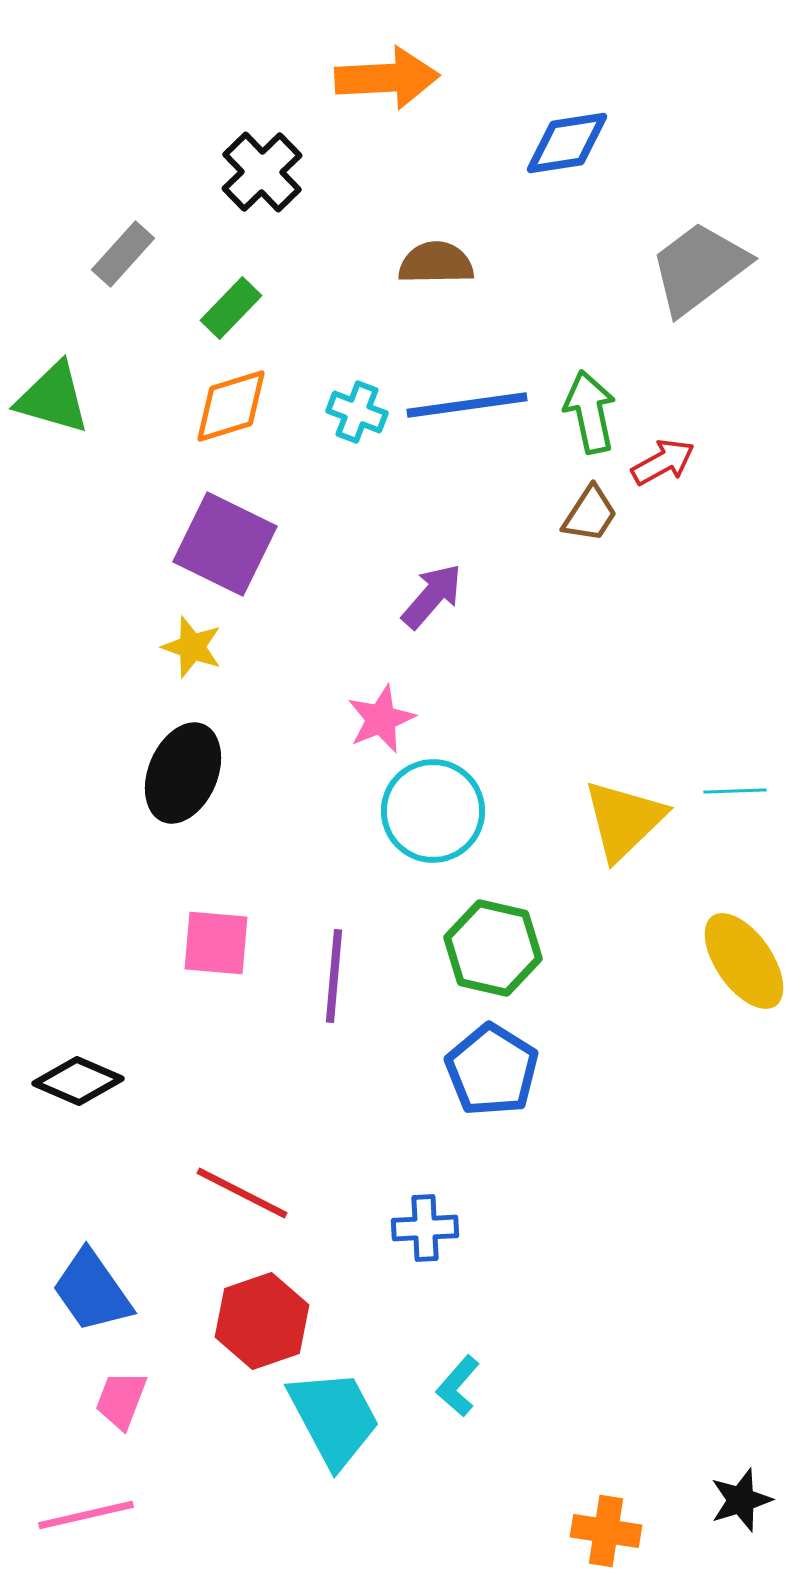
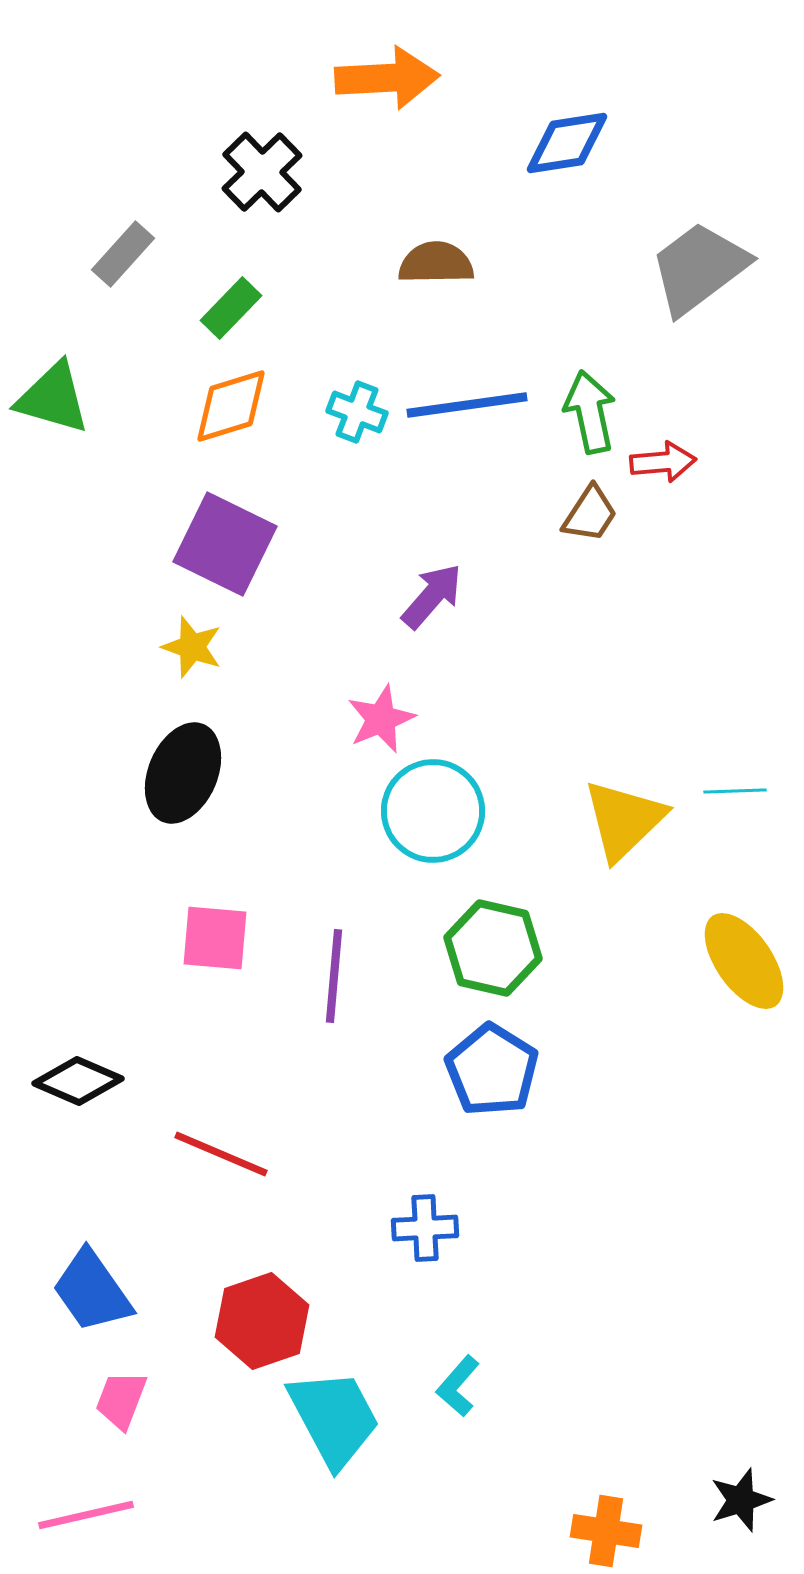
red arrow: rotated 24 degrees clockwise
pink square: moved 1 px left, 5 px up
red line: moved 21 px left, 39 px up; rotated 4 degrees counterclockwise
